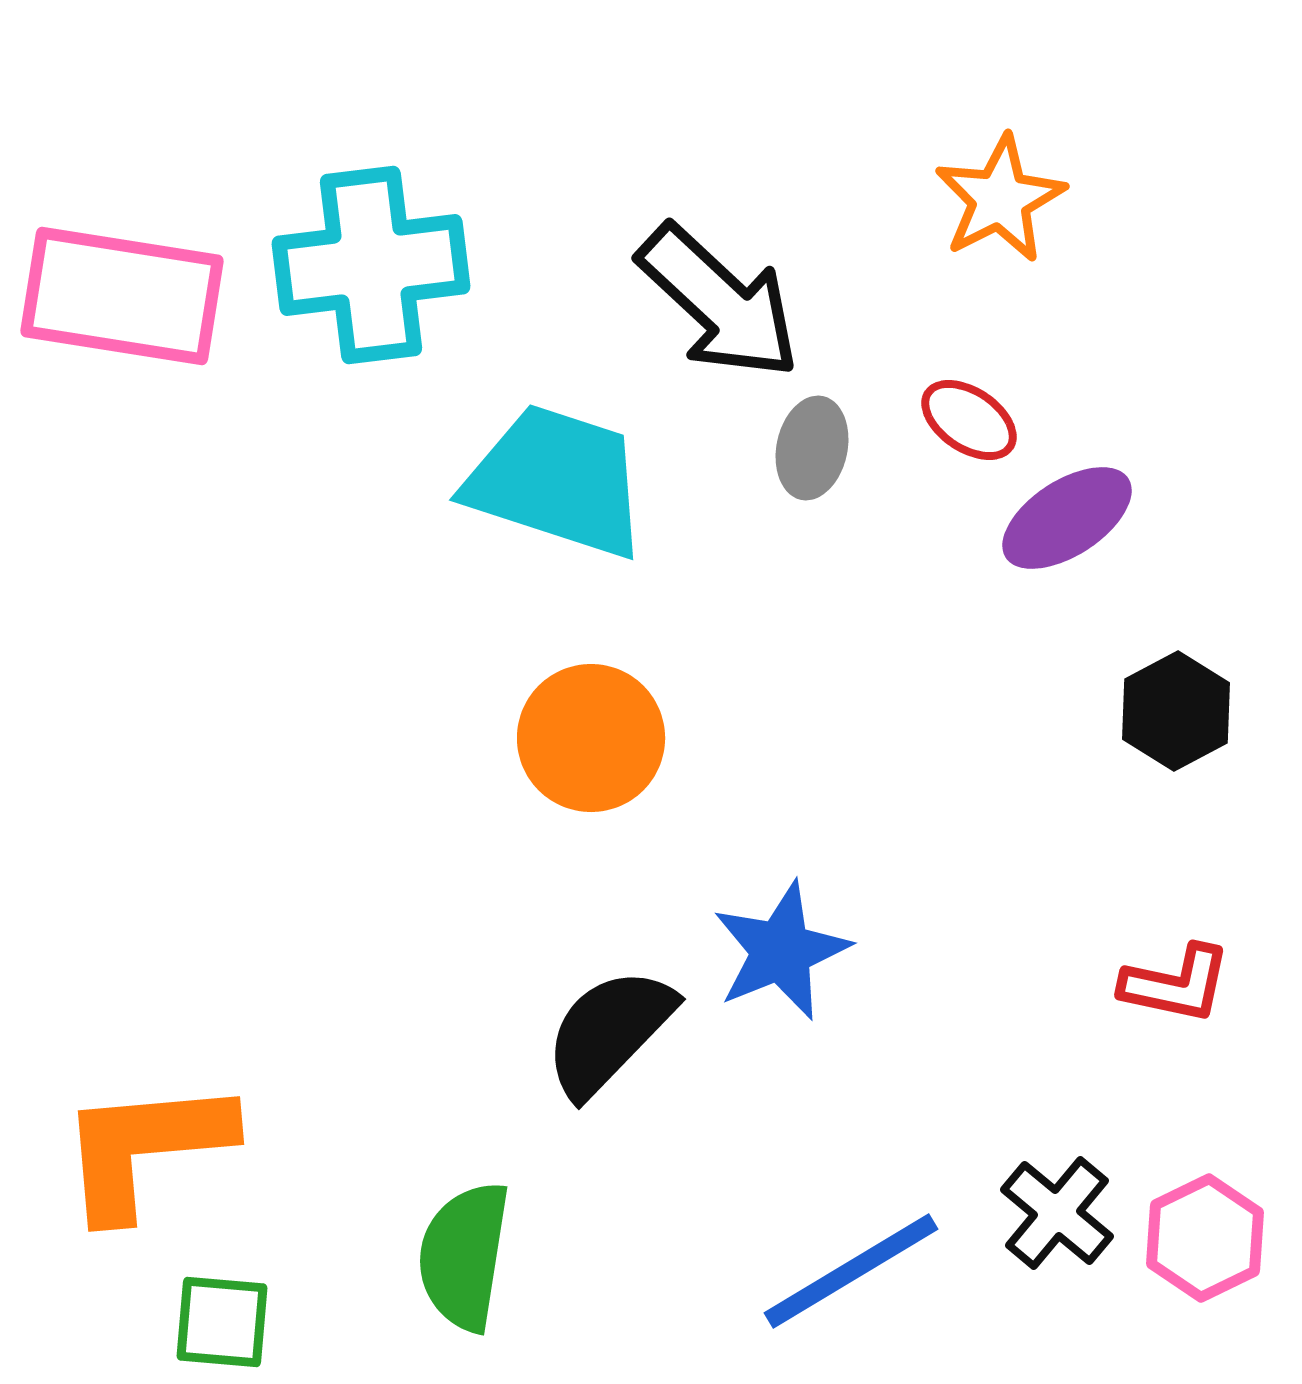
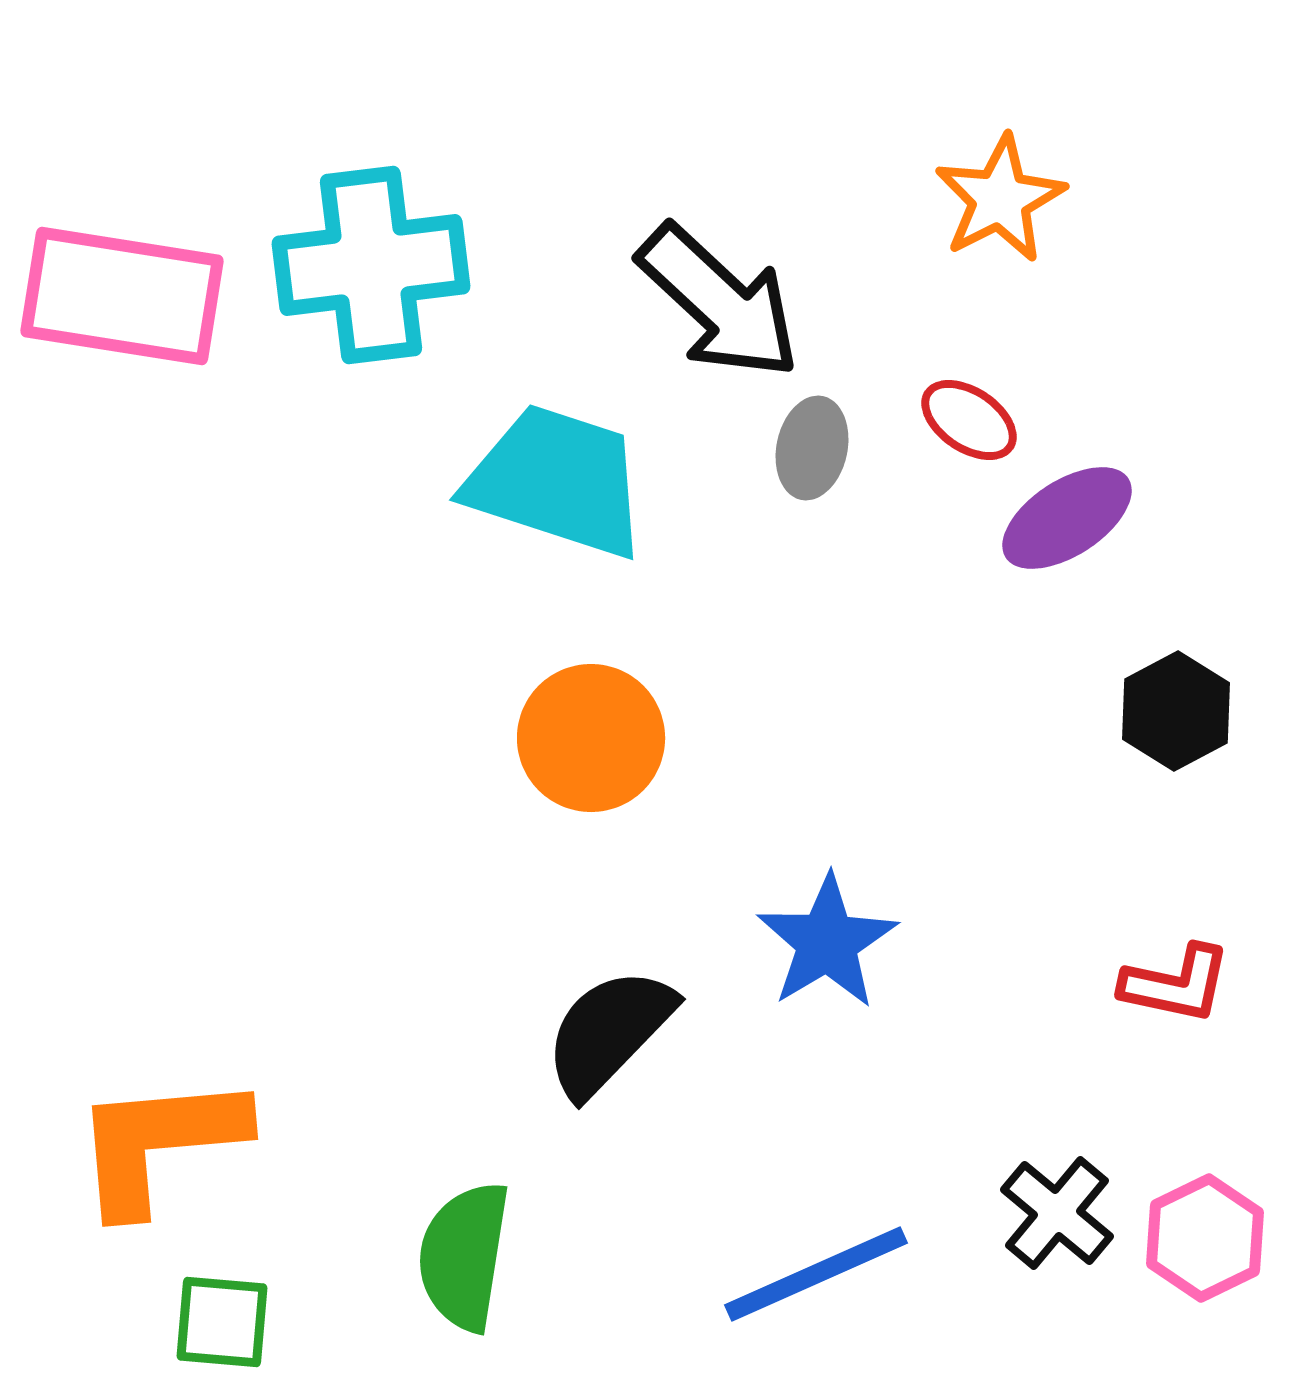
blue star: moved 46 px right, 9 px up; rotated 9 degrees counterclockwise
orange L-shape: moved 14 px right, 5 px up
blue line: moved 35 px left, 3 px down; rotated 7 degrees clockwise
